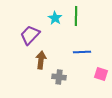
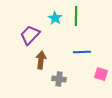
gray cross: moved 2 px down
